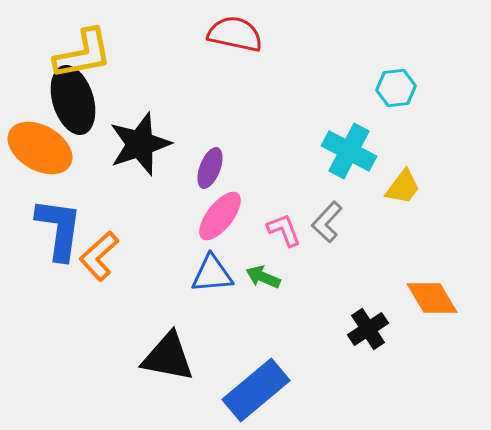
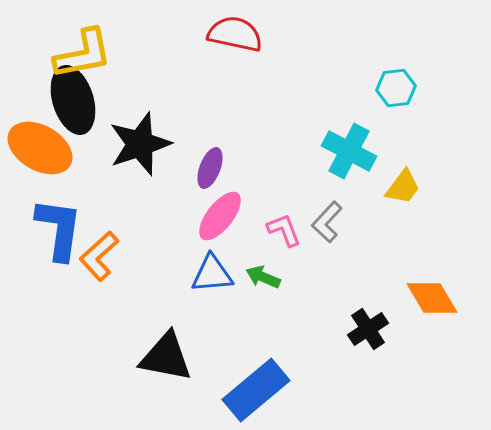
black triangle: moved 2 px left
